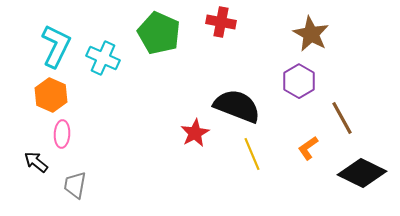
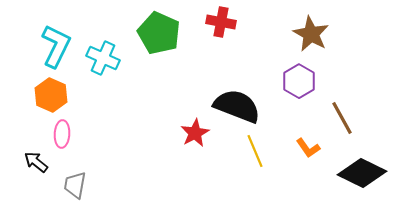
orange L-shape: rotated 90 degrees counterclockwise
yellow line: moved 3 px right, 3 px up
